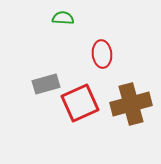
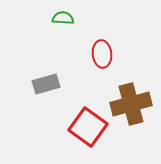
red square: moved 8 px right, 24 px down; rotated 30 degrees counterclockwise
